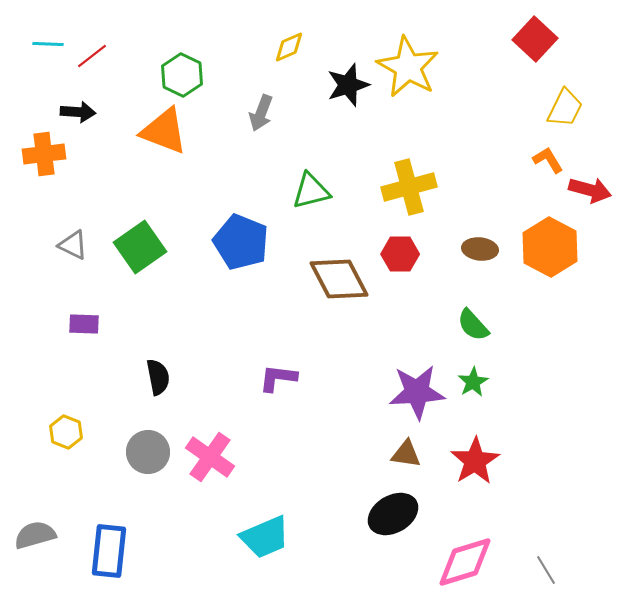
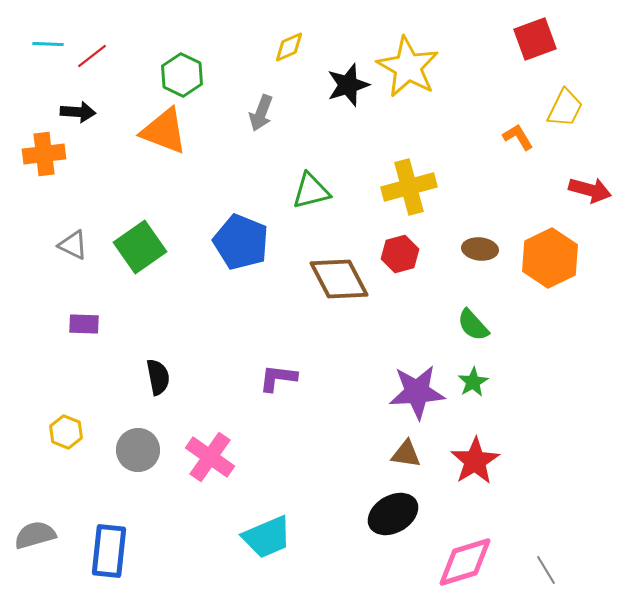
red square: rotated 27 degrees clockwise
orange L-shape: moved 30 px left, 23 px up
orange hexagon: moved 11 px down; rotated 6 degrees clockwise
red hexagon: rotated 15 degrees counterclockwise
gray circle: moved 10 px left, 2 px up
cyan trapezoid: moved 2 px right
